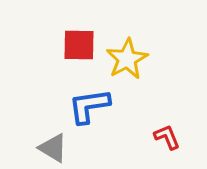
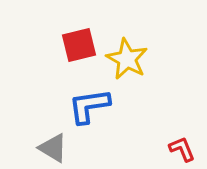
red square: rotated 15 degrees counterclockwise
yellow star: rotated 15 degrees counterclockwise
red L-shape: moved 15 px right, 12 px down
